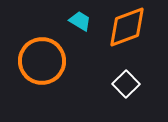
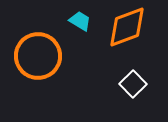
orange circle: moved 4 px left, 5 px up
white square: moved 7 px right
